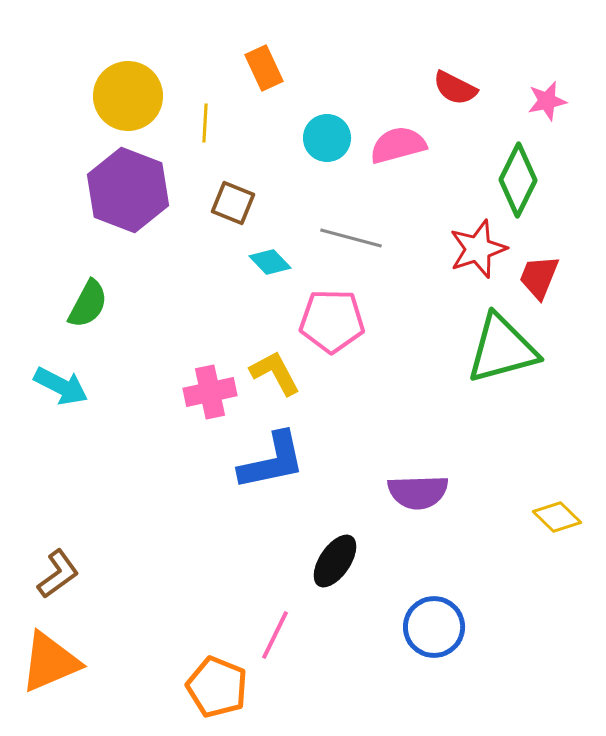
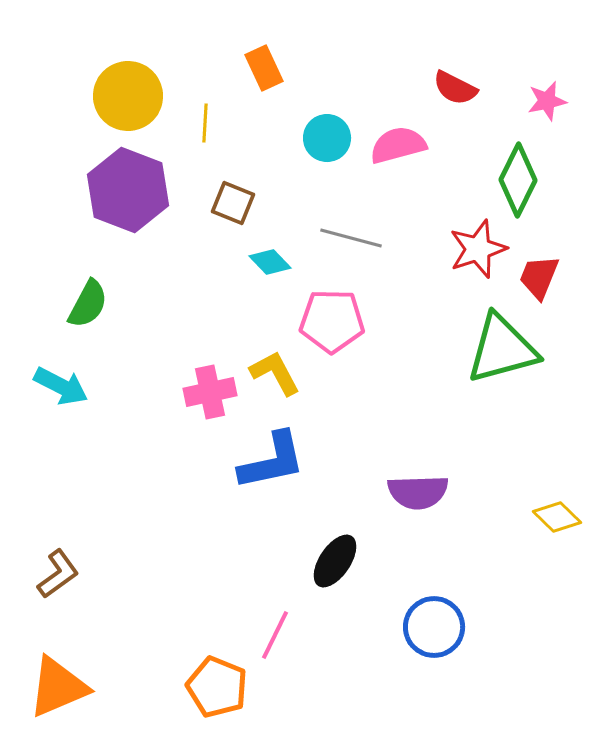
orange triangle: moved 8 px right, 25 px down
